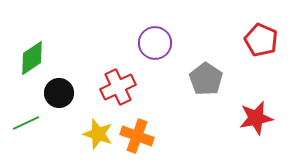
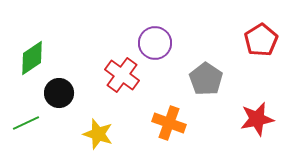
red pentagon: rotated 16 degrees clockwise
red cross: moved 4 px right, 12 px up; rotated 28 degrees counterclockwise
red star: moved 1 px right, 1 px down
orange cross: moved 32 px right, 13 px up
